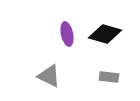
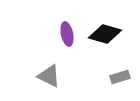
gray rectangle: moved 11 px right; rotated 24 degrees counterclockwise
